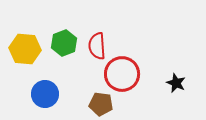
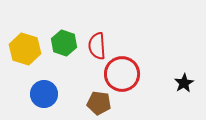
green hexagon: rotated 20 degrees counterclockwise
yellow hexagon: rotated 12 degrees clockwise
black star: moved 8 px right; rotated 18 degrees clockwise
blue circle: moved 1 px left
brown pentagon: moved 2 px left, 1 px up
